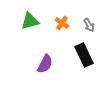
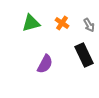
green triangle: moved 1 px right, 2 px down
